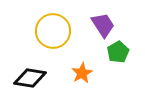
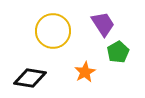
purple trapezoid: moved 1 px up
orange star: moved 3 px right, 1 px up
